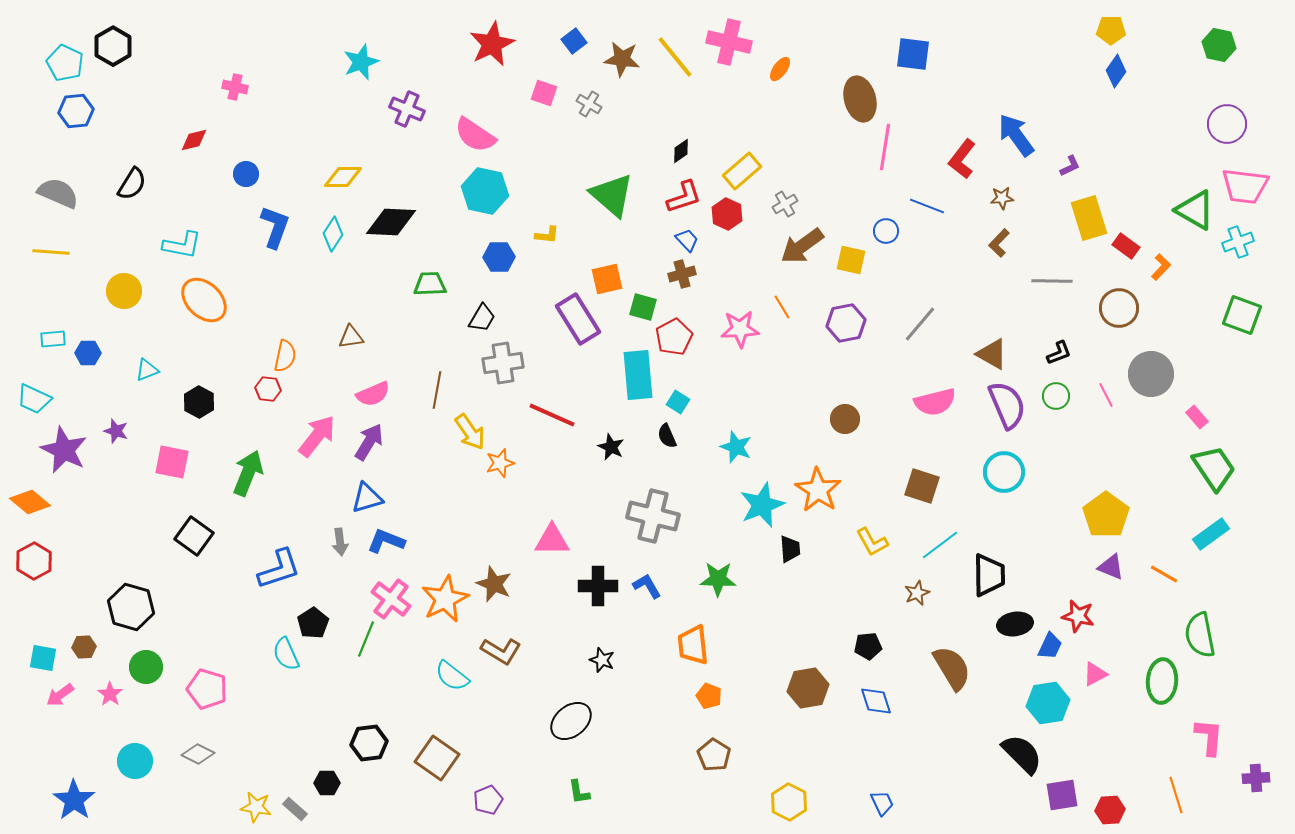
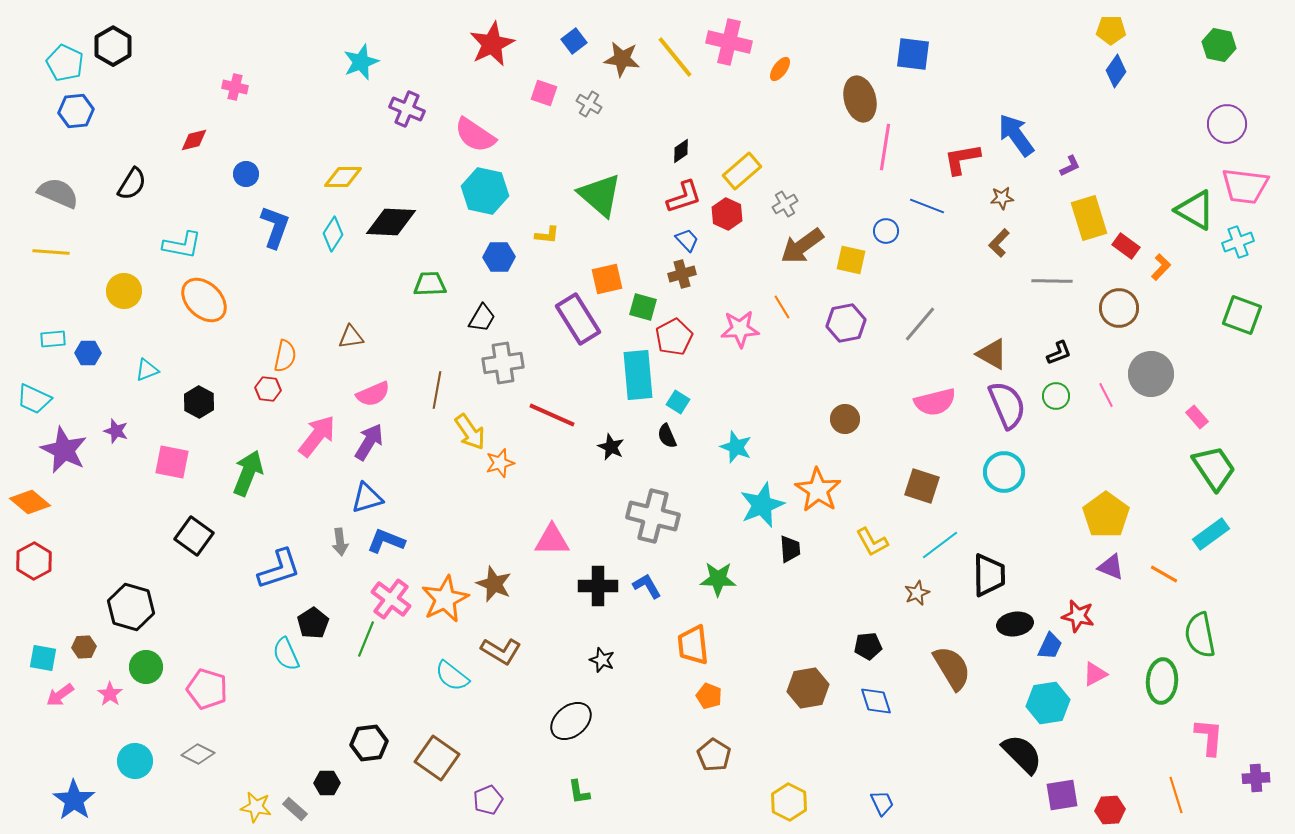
red L-shape at (962, 159): rotated 42 degrees clockwise
green triangle at (612, 195): moved 12 px left
